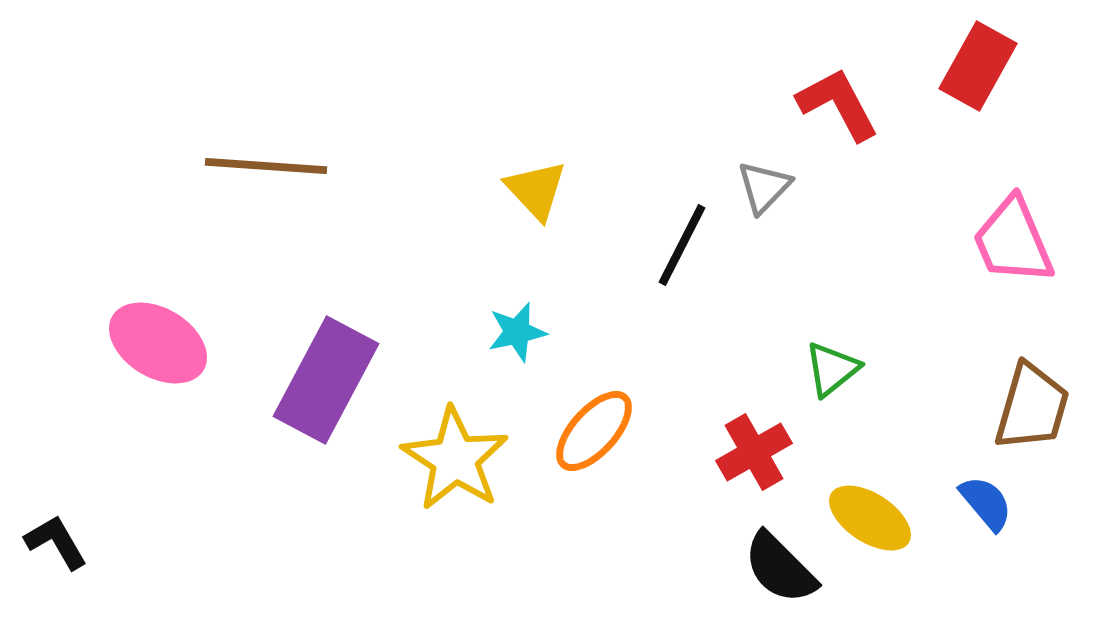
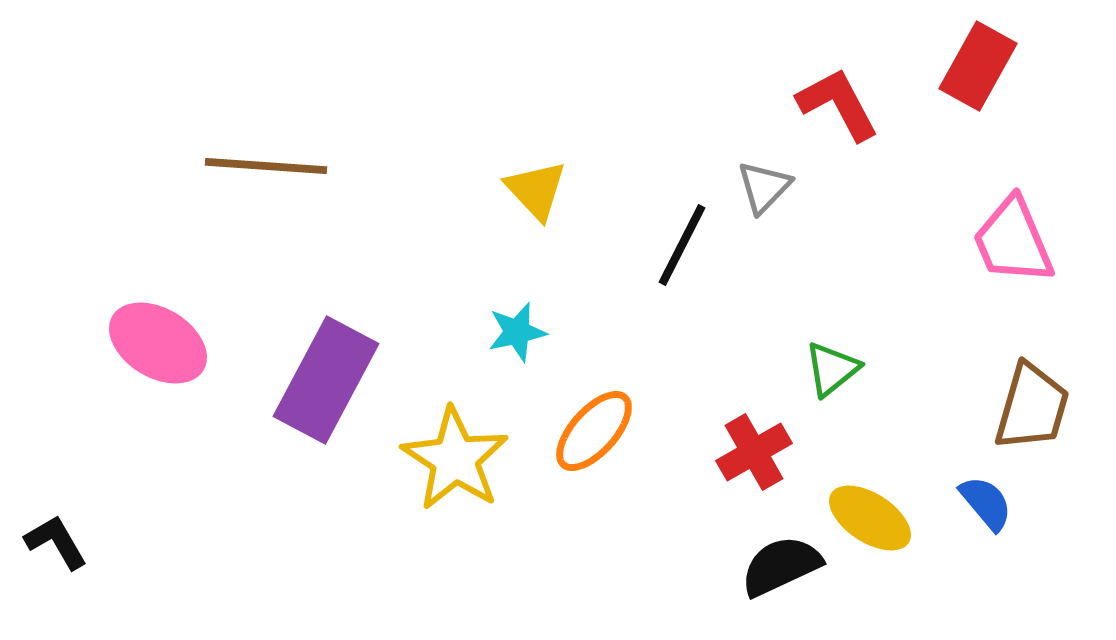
black semicircle: moved 1 px right, 2 px up; rotated 110 degrees clockwise
